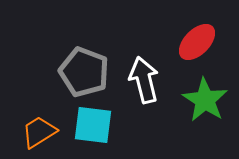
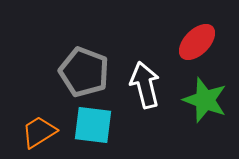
white arrow: moved 1 px right, 5 px down
green star: rotated 12 degrees counterclockwise
